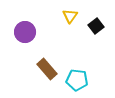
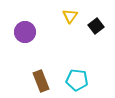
brown rectangle: moved 6 px left, 12 px down; rotated 20 degrees clockwise
